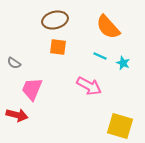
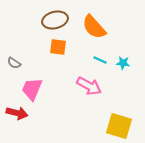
orange semicircle: moved 14 px left
cyan line: moved 4 px down
cyan star: rotated 16 degrees counterclockwise
red arrow: moved 2 px up
yellow square: moved 1 px left
